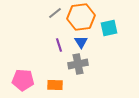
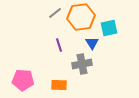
blue triangle: moved 11 px right, 1 px down
gray cross: moved 4 px right
orange rectangle: moved 4 px right
